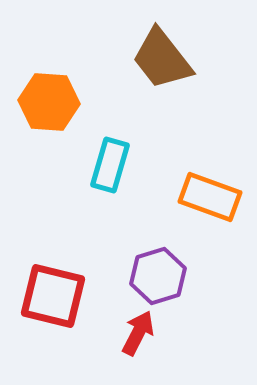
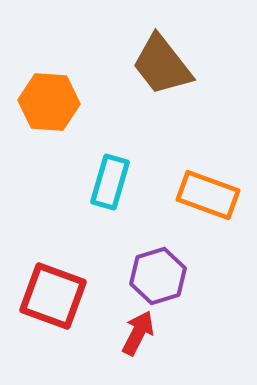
brown trapezoid: moved 6 px down
cyan rectangle: moved 17 px down
orange rectangle: moved 2 px left, 2 px up
red square: rotated 6 degrees clockwise
